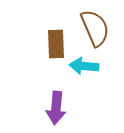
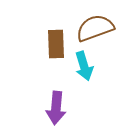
brown semicircle: rotated 87 degrees counterclockwise
cyan arrow: rotated 112 degrees counterclockwise
